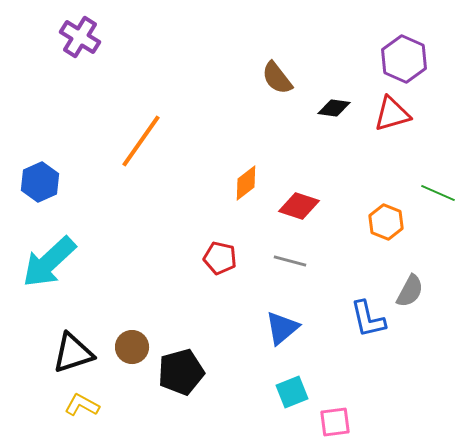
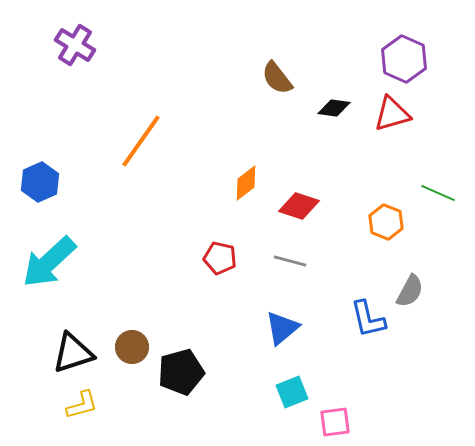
purple cross: moved 5 px left, 8 px down
yellow L-shape: rotated 136 degrees clockwise
